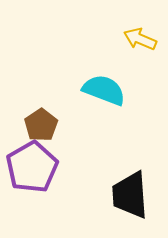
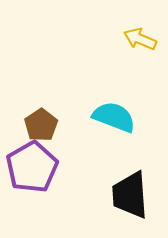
cyan semicircle: moved 10 px right, 27 px down
